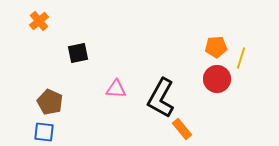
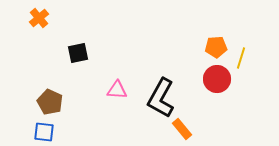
orange cross: moved 3 px up
pink triangle: moved 1 px right, 1 px down
